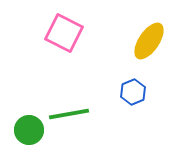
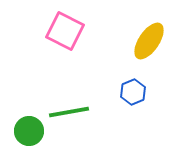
pink square: moved 1 px right, 2 px up
green line: moved 2 px up
green circle: moved 1 px down
